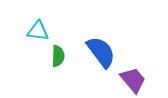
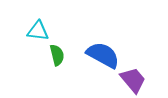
blue semicircle: moved 2 px right, 3 px down; rotated 24 degrees counterclockwise
green semicircle: moved 1 px left, 1 px up; rotated 15 degrees counterclockwise
